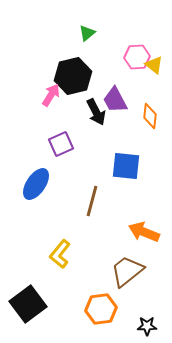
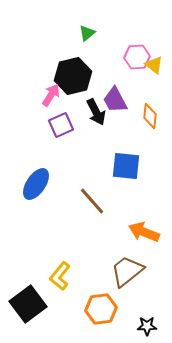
purple square: moved 19 px up
brown line: rotated 56 degrees counterclockwise
yellow L-shape: moved 22 px down
